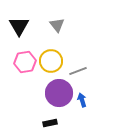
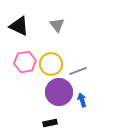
black triangle: rotated 35 degrees counterclockwise
yellow circle: moved 3 px down
purple circle: moved 1 px up
